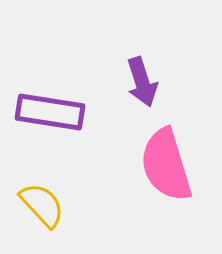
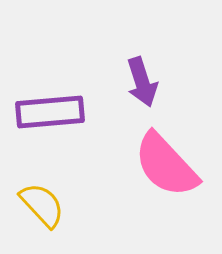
purple rectangle: rotated 14 degrees counterclockwise
pink semicircle: rotated 26 degrees counterclockwise
